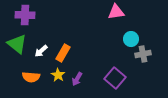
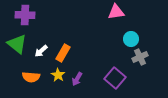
gray cross: moved 3 px left, 3 px down; rotated 14 degrees counterclockwise
